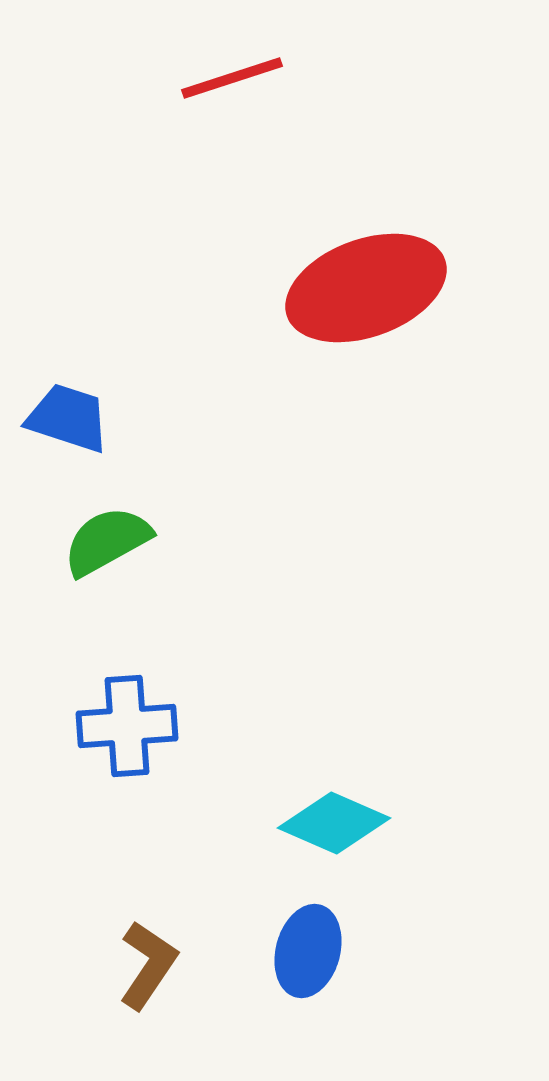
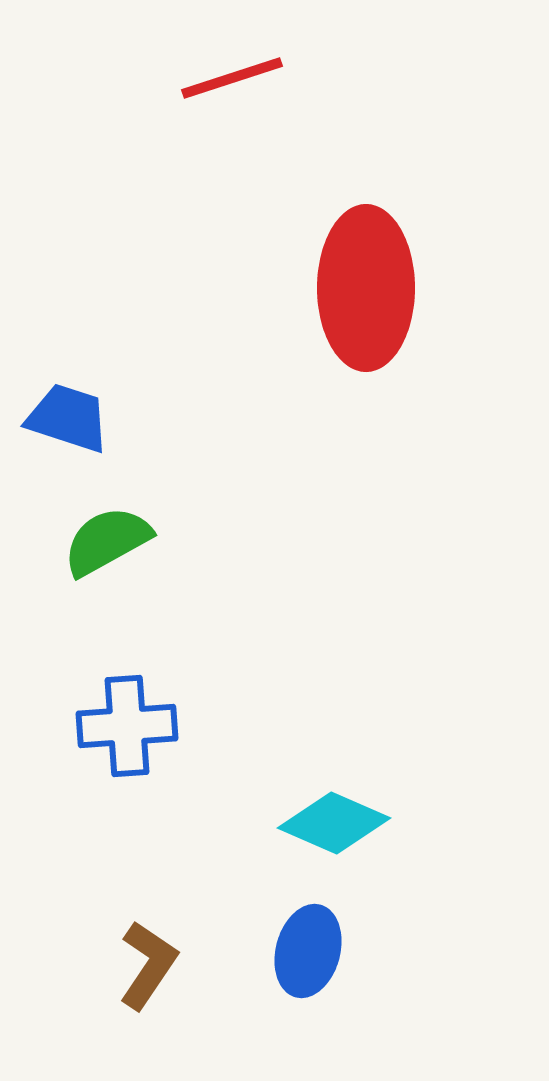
red ellipse: rotated 70 degrees counterclockwise
